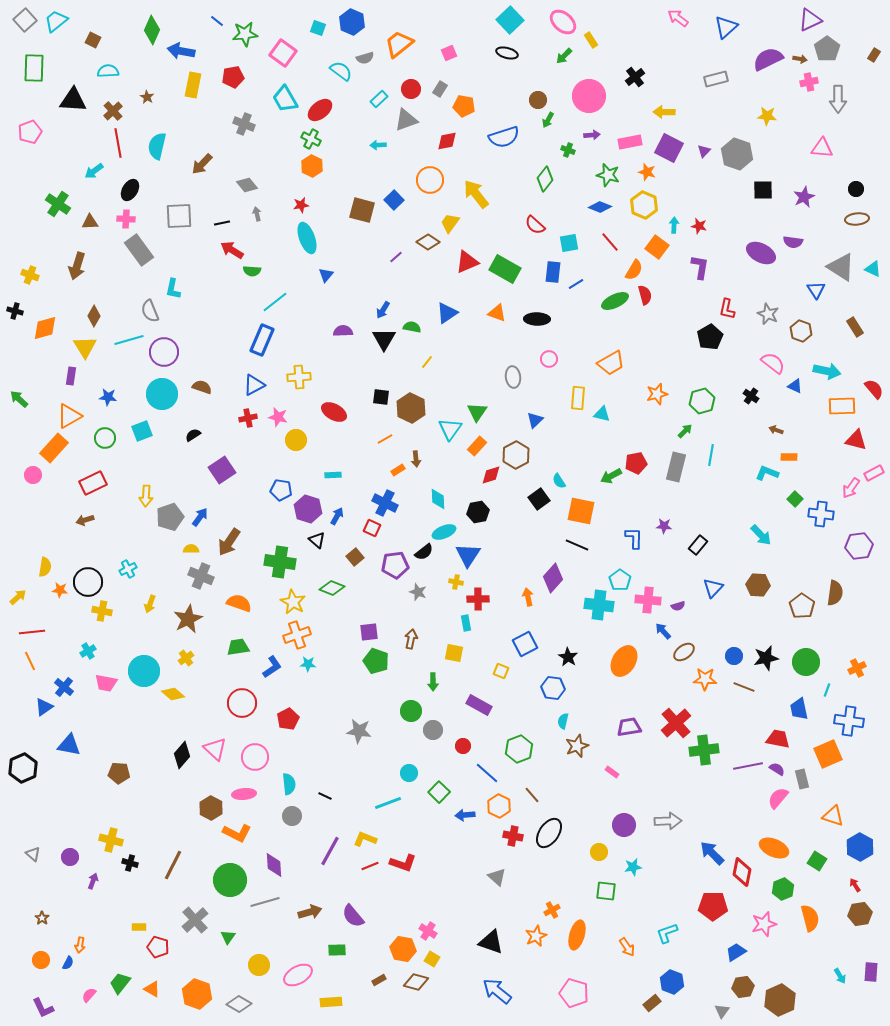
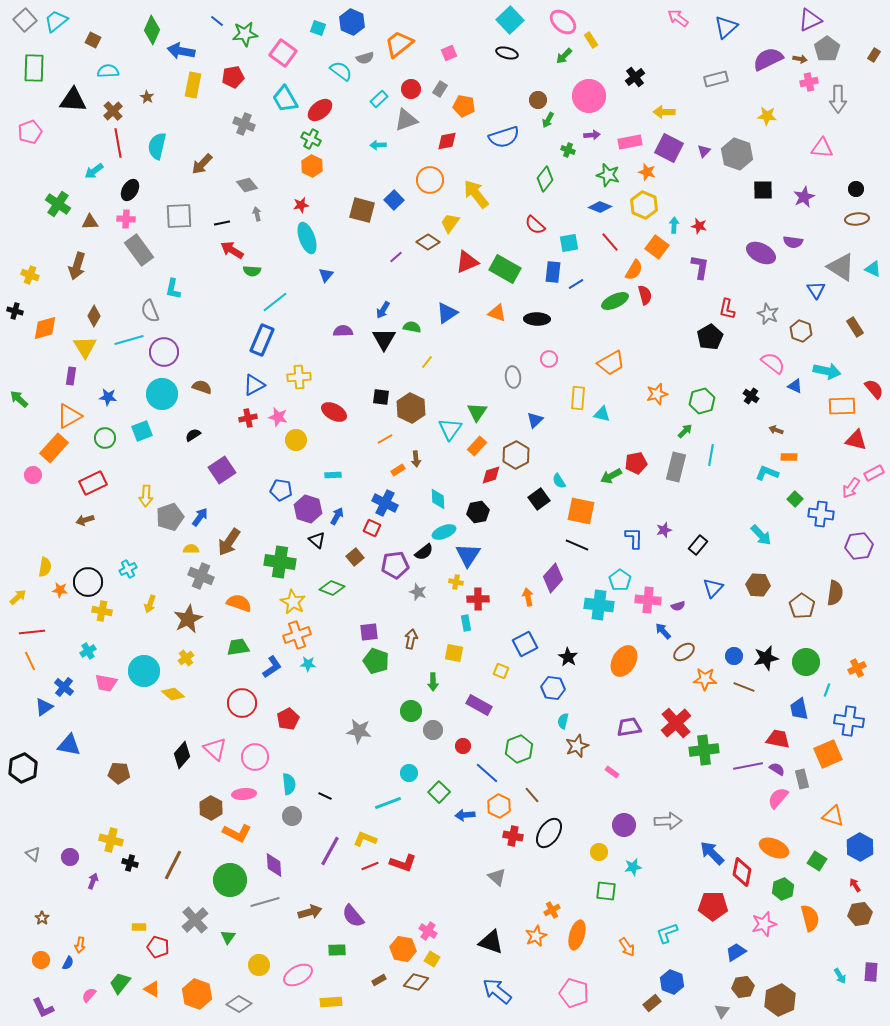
purple star at (664, 526): moved 4 px down; rotated 21 degrees counterclockwise
